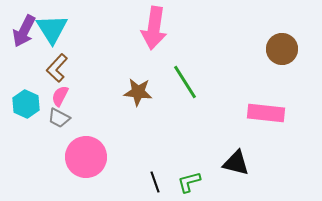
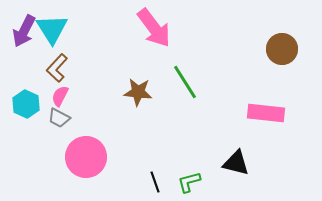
pink arrow: rotated 45 degrees counterclockwise
